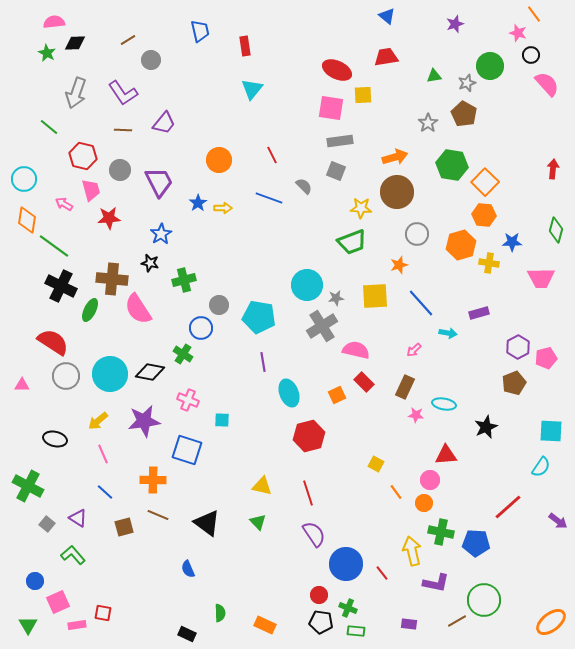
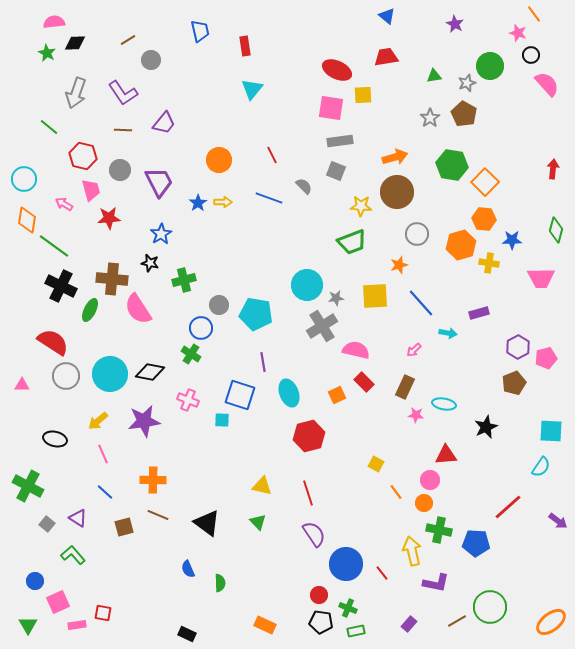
purple star at (455, 24): rotated 24 degrees counterclockwise
gray star at (428, 123): moved 2 px right, 5 px up
yellow arrow at (223, 208): moved 6 px up
yellow star at (361, 208): moved 2 px up
orange hexagon at (484, 215): moved 4 px down
blue star at (512, 242): moved 2 px up
cyan pentagon at (259, 317): moved 3 px left, 3 px up
green cross at (183, 354): moved 8 px right
blue square at (187, 450): moved 53 px right, 55 px up
green cross at (441, 532): moved 2 px left, 2 px up
green circle at (484, 600): moved 6 px right, 7 px down
green semicircle at (220, 613): moved 30 px up
purple rectangle at (409, 624): rotated 56 degrees counterclockwise
green rectangle at (356, 631): rotated 18 degrees counterclockwise
